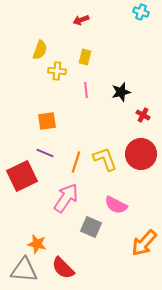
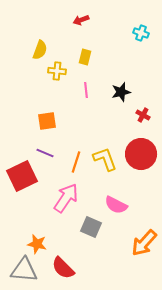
cyan cross: moved 21 px down
